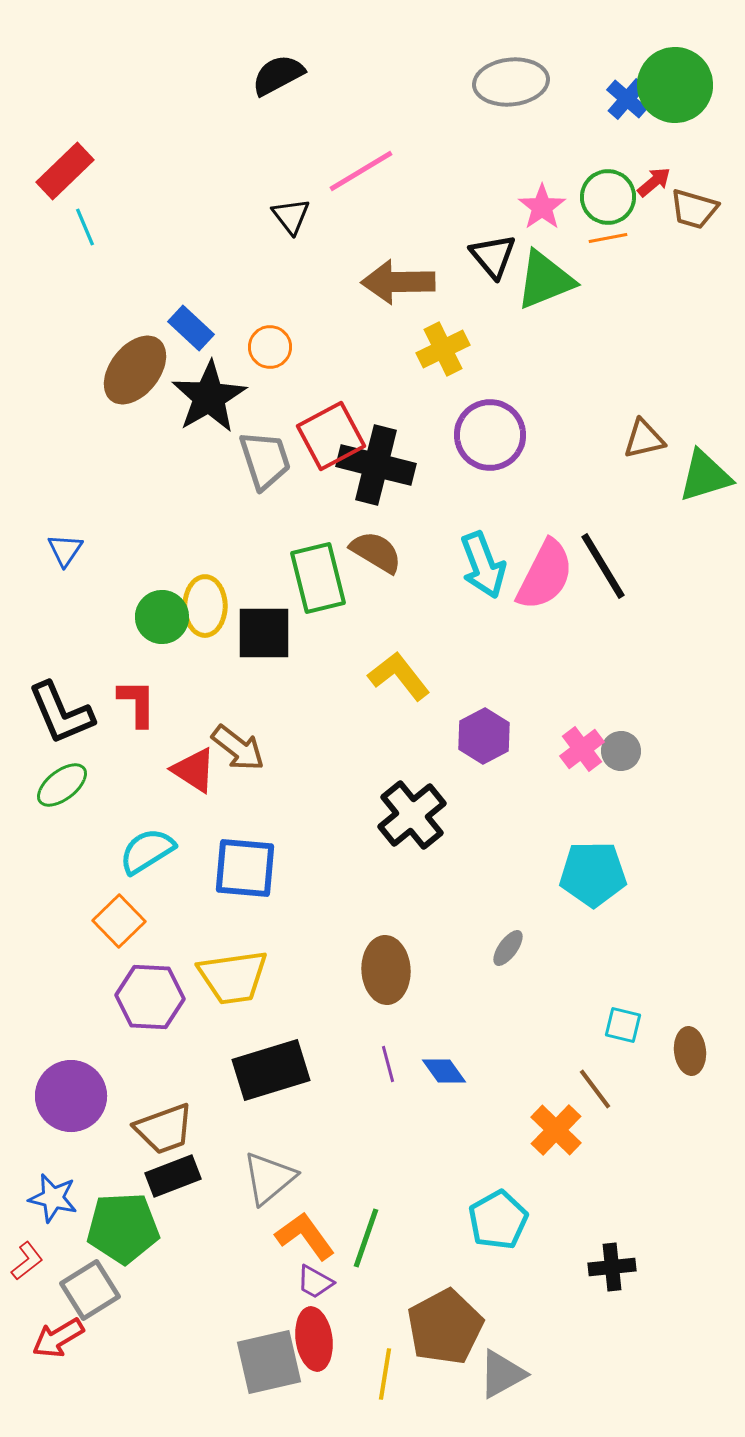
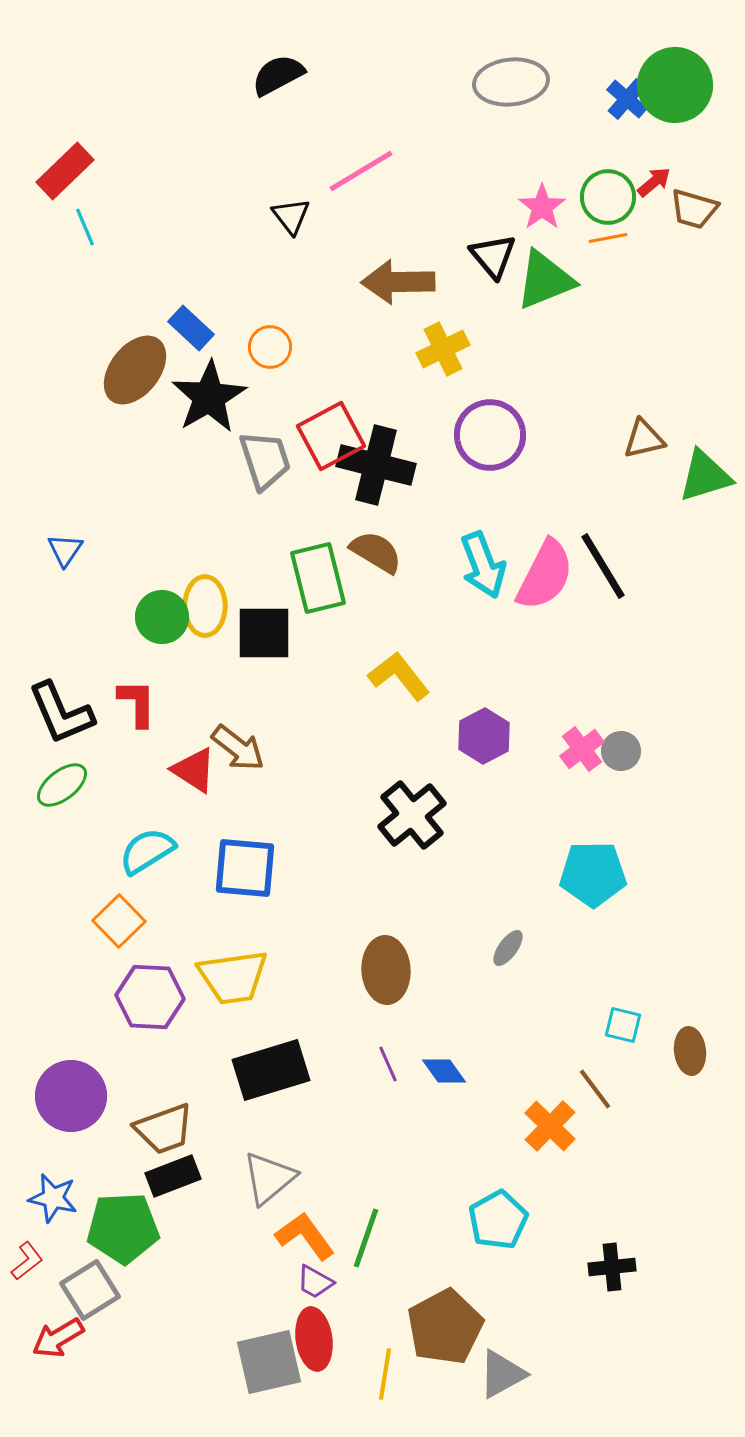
purple line at (388, 1064): rotated 9 degrees counterclockwise
orange cross at (556, 1130): moved 6 px left, 4 px up
